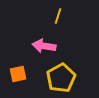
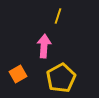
pink arrow: rotated 85 degrees clockwise
orange square: rotated 18 degrees counterclockwise
